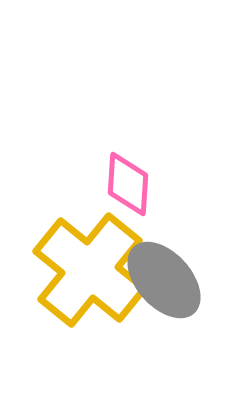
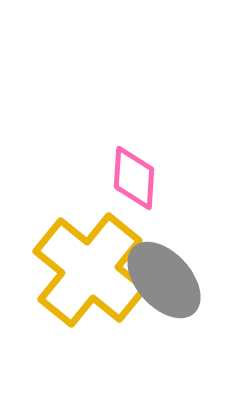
pink diamond: moved 6 px right, 6 px up
